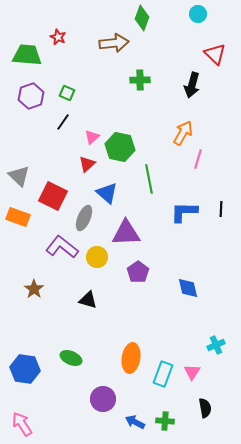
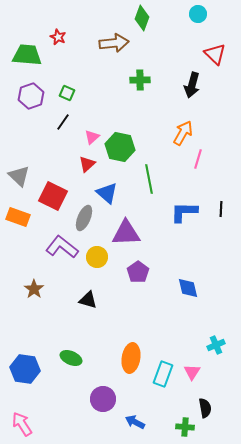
green cross at (165, 421): moved 20 px right, 6 px down
